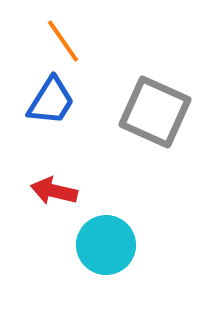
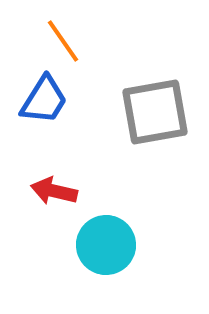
blue trapezoid: moved 7 px left, 1 px up
gray square: rotated 34 degrees counterclockwise
